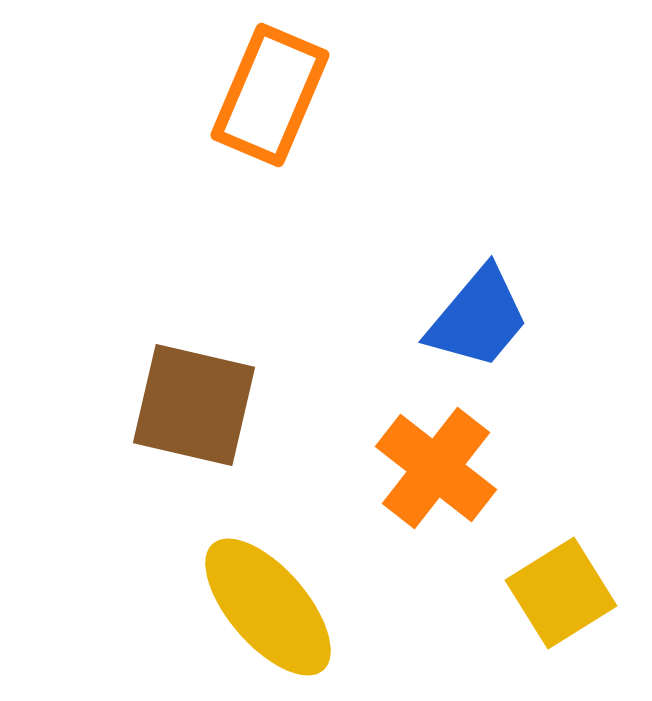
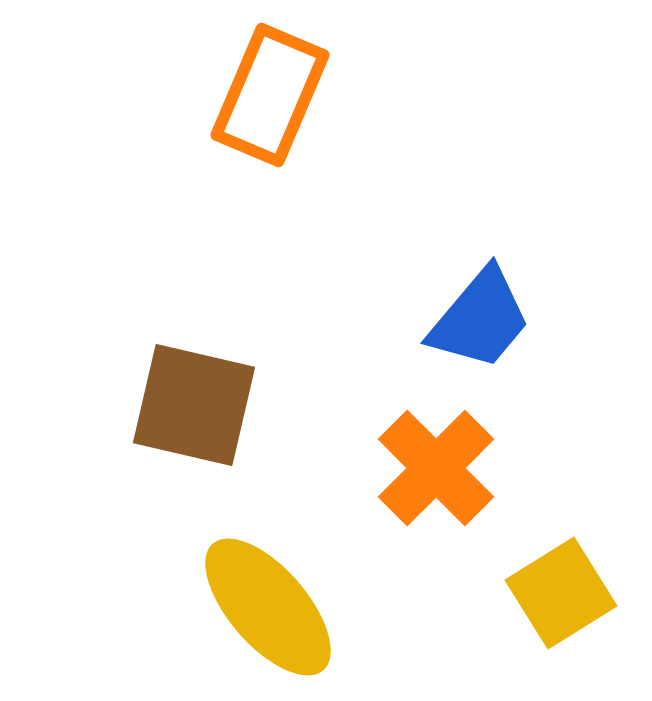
blue trapezoid: moved 2 px right, 1 px down
orange cross: rotated 7 degrees clockwise
